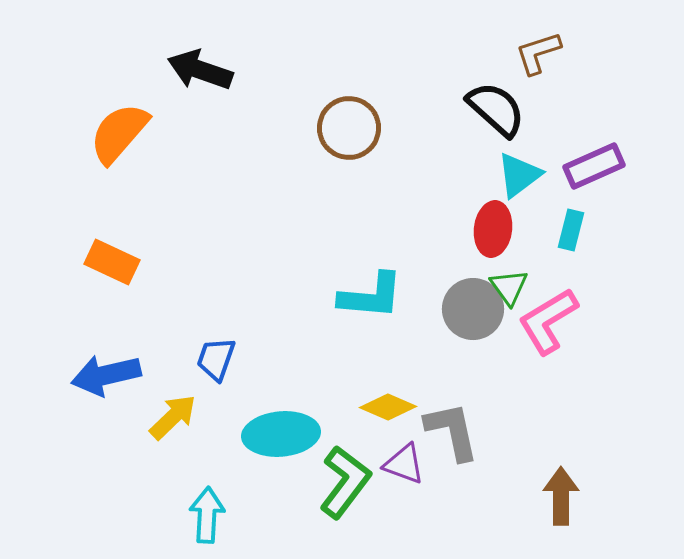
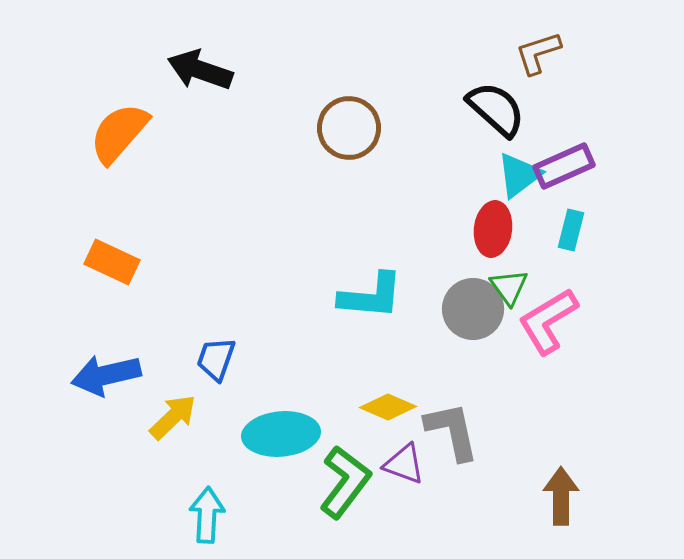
purple rectangle: moved 30 px left
